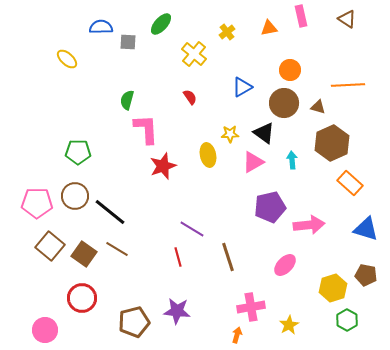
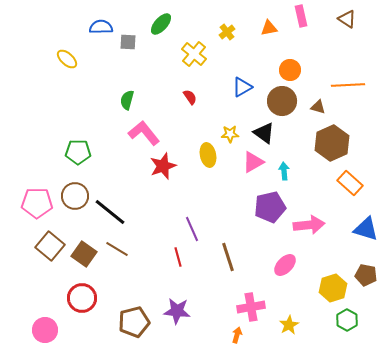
brown circle at (284, 103): moved 2 px left, 2 px up
pink L-shape at (146, 129): moved 2 px left, 4 px down; rotated 36 degrees counterclockwise
cyan arrow at (292, 160): moved 8 px left, 11 px down
purple line at (192, 229): rotated 35 degrees clockwise
